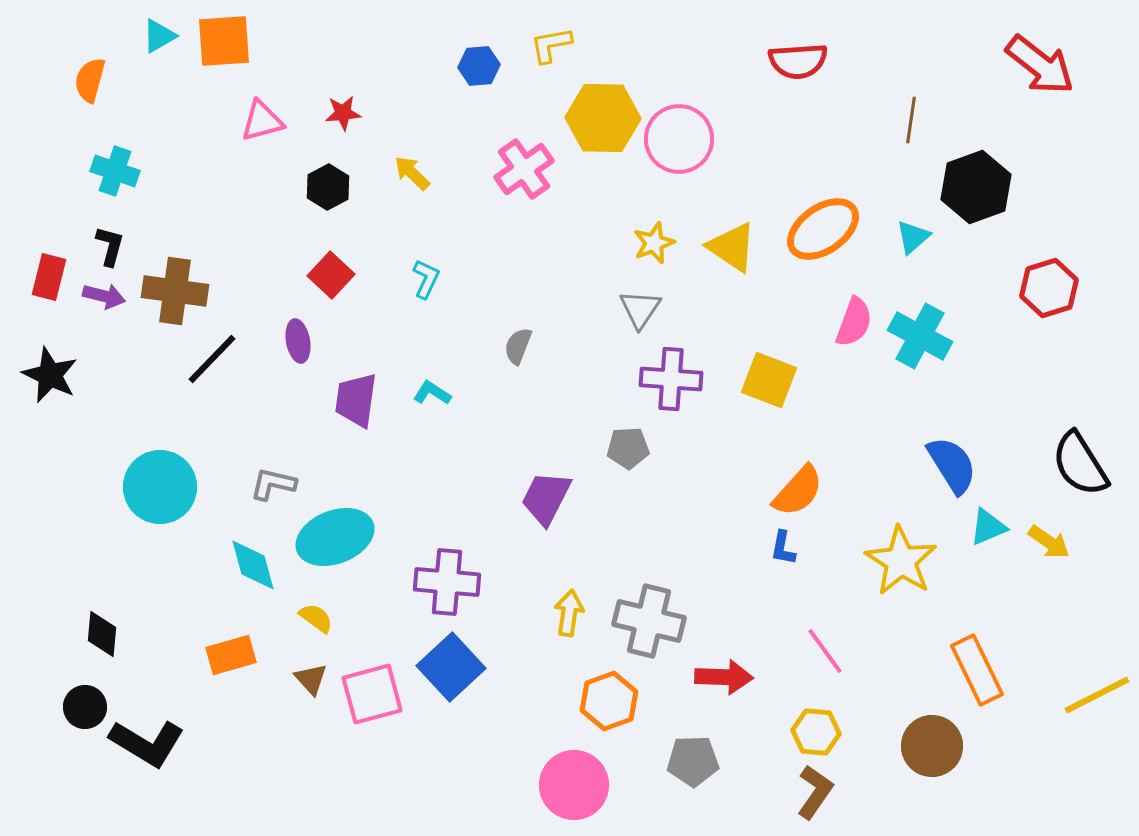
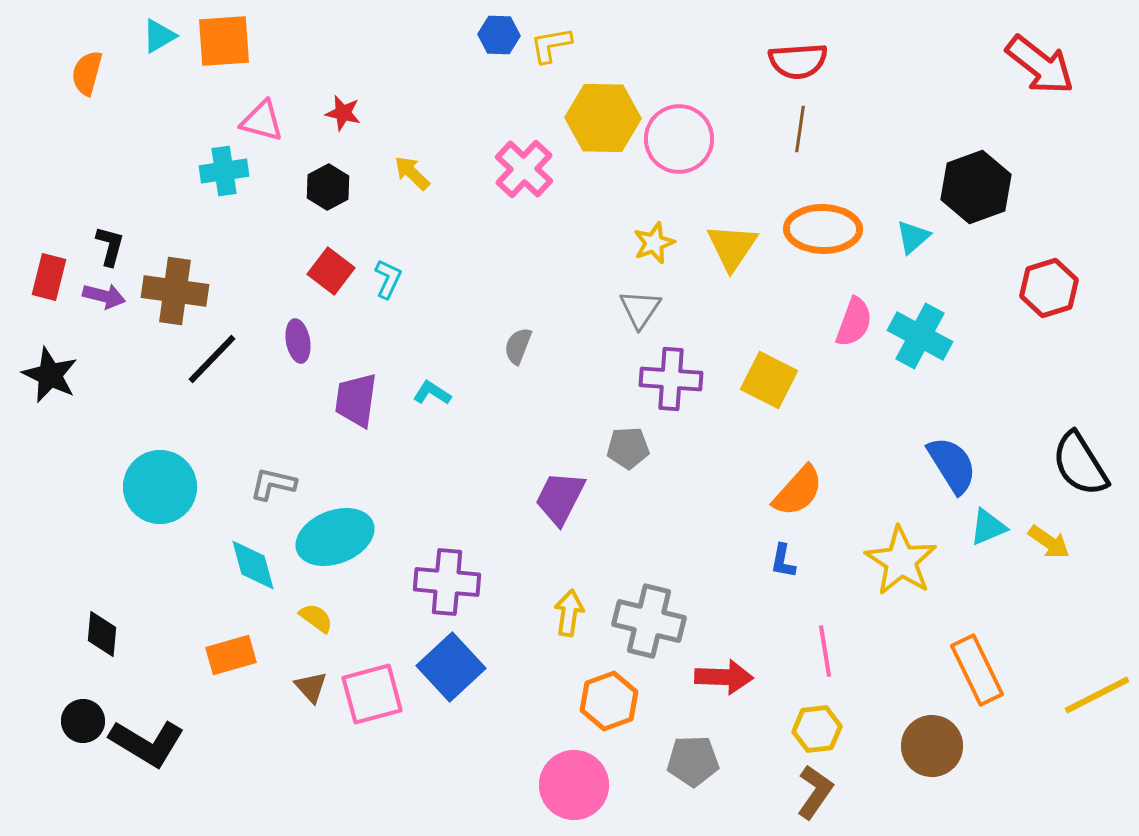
blue hexagon at (479, 66): moved 20 px right, 31 px up; rotated 6 degrees clockwise
orange semicircle at (90, 80): moved 3 px left, 7 px up
red star at (343, 113): rotated 18 degrees clockwise
brown line at (911, 120): moved 111 px left, 9 px down
pink triangle at (262, 121): rotated 30 degrees clockwise
pink cross at (524, 169): rotated 12 degrees counterclockwise
cyan cross at (115, 171): moved 109 px right; rotated 27 degrees counterclockwise
orange ellipse at (823, 229): rotated 36 degrees clockwise
yellow triangle at (732, 247): rotated 30 degrees clockwise
red square at (331, 275): moved 4 px up; rotated 6 degrees counterclockwise
cyan L-shape at (426, 279): moved 38 px left
yellow square at (769, 380): rotated 6 degrees clockwise
purple trapezoid at (546, 498): moved 14 px right
blue L-shape at (783, 548): moved 13 px down
pink line at (825, 651): rotated 27 degrees clockwise
brown triangle at (311, 679): moved 8 px down
black circle at (85, 707): moved 2 px left, 14 px down
yellow hexagon at (816, 732): moved 1 px right, 3 px up; rotated 12 degrees counterclockwise
